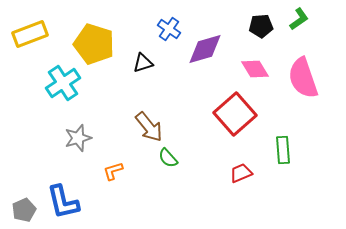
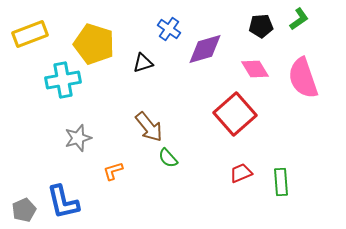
cyan cross: moved 3 px up; rotated 24 degrees clockwise
green rectangle: moved 2 px left, 32 px down
